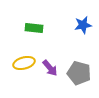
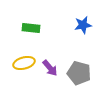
green rectangle: moved 3 px left
